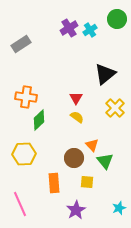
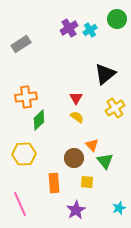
orange cross: rotated 15 degrees counterclockwise
yellow cross: rotated 12 degrees clockwise
